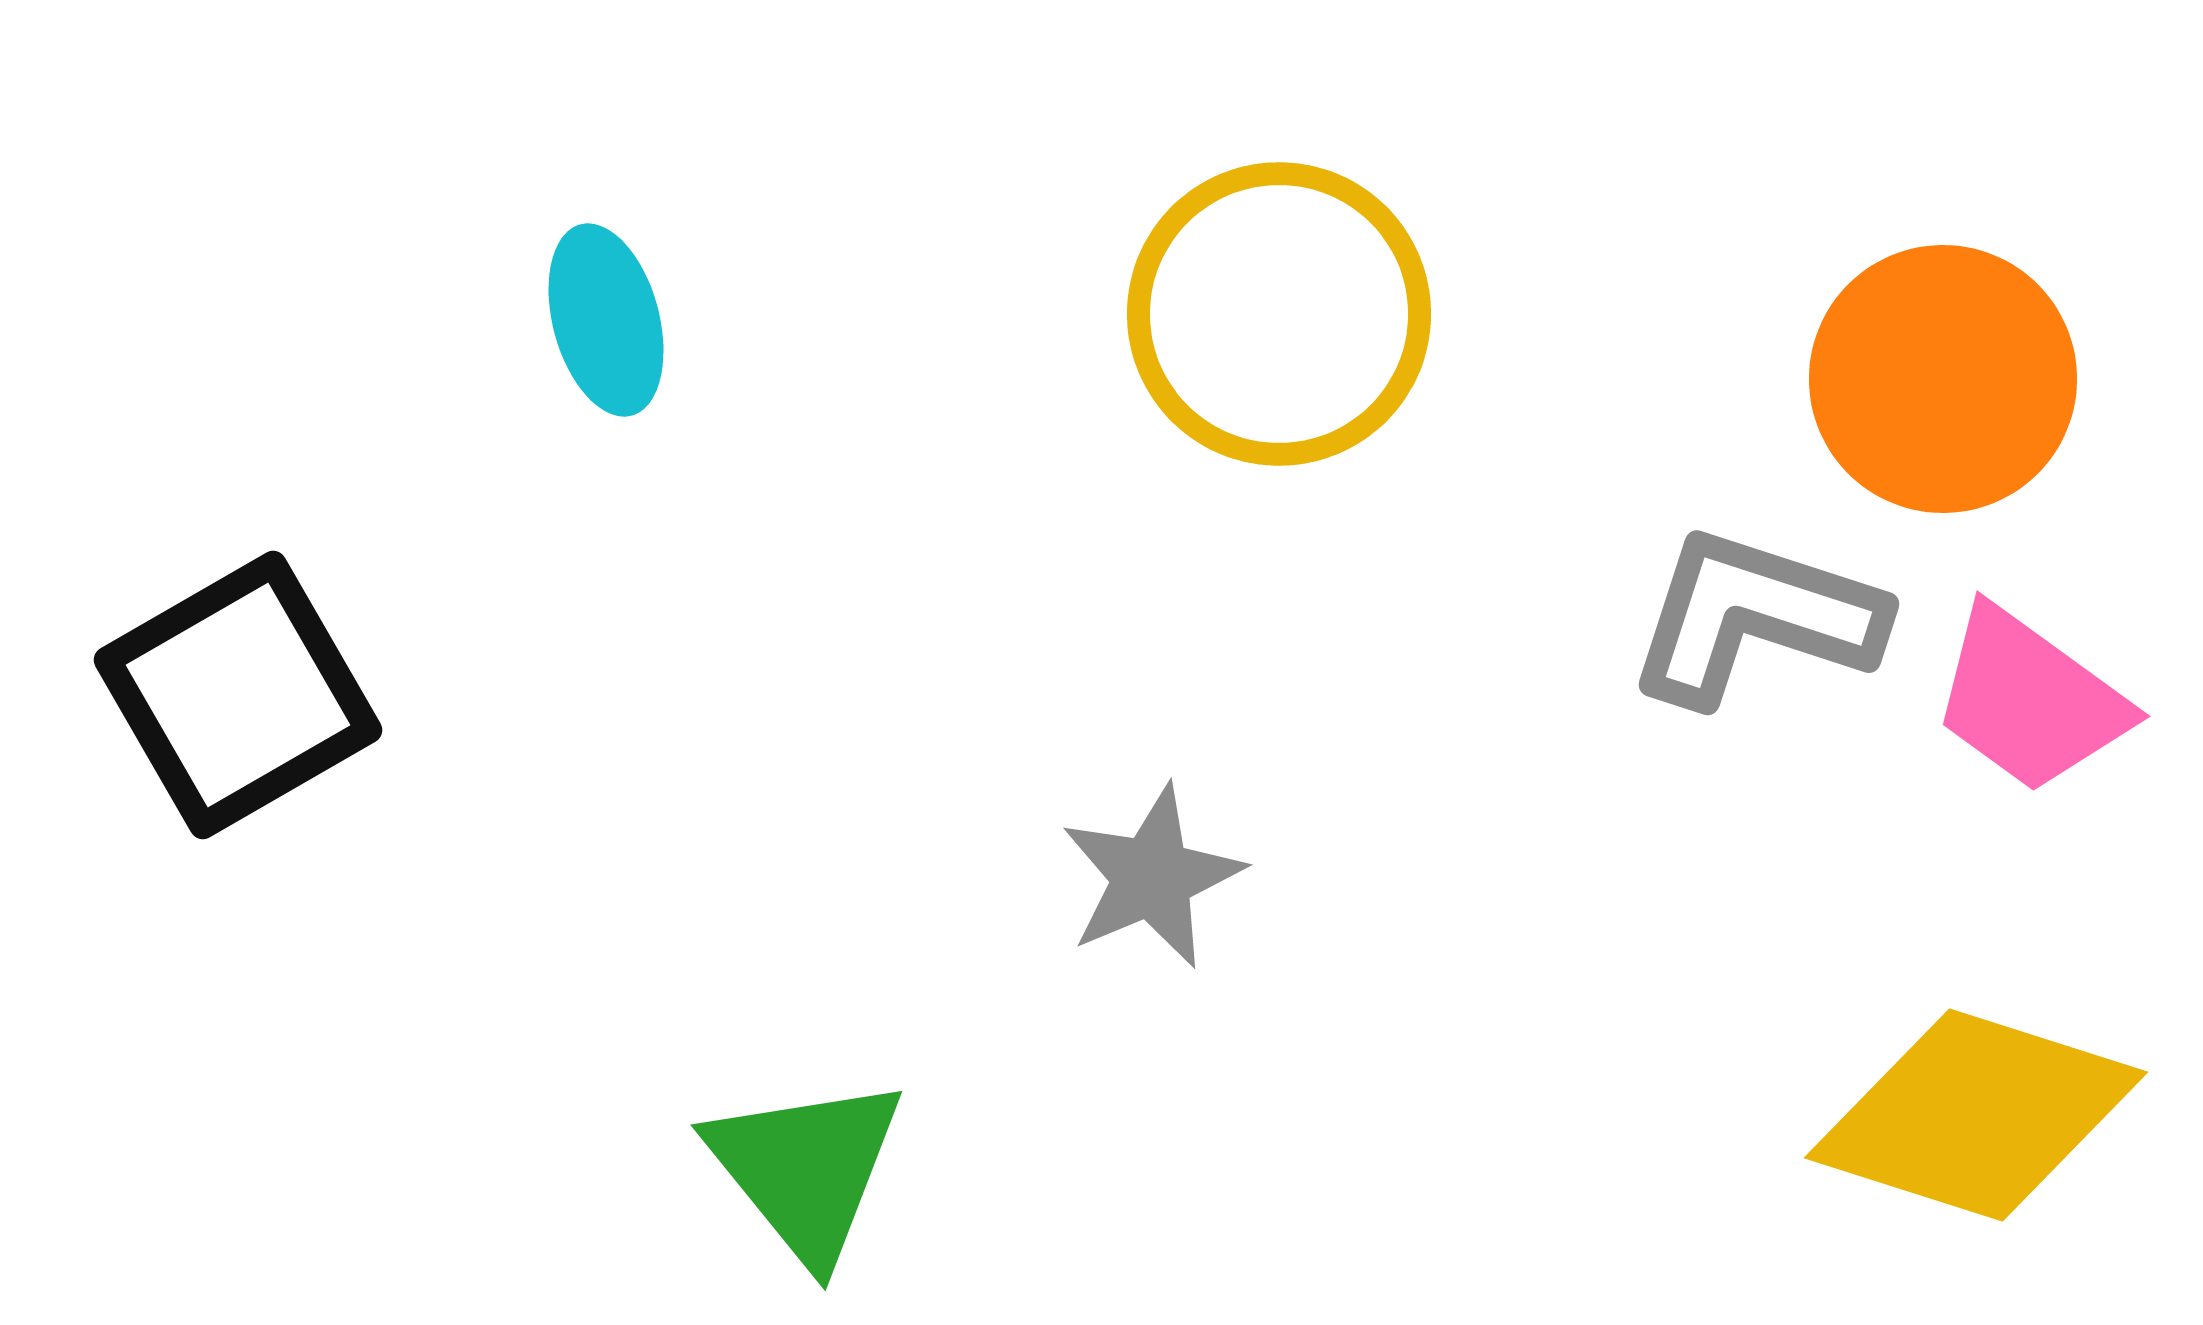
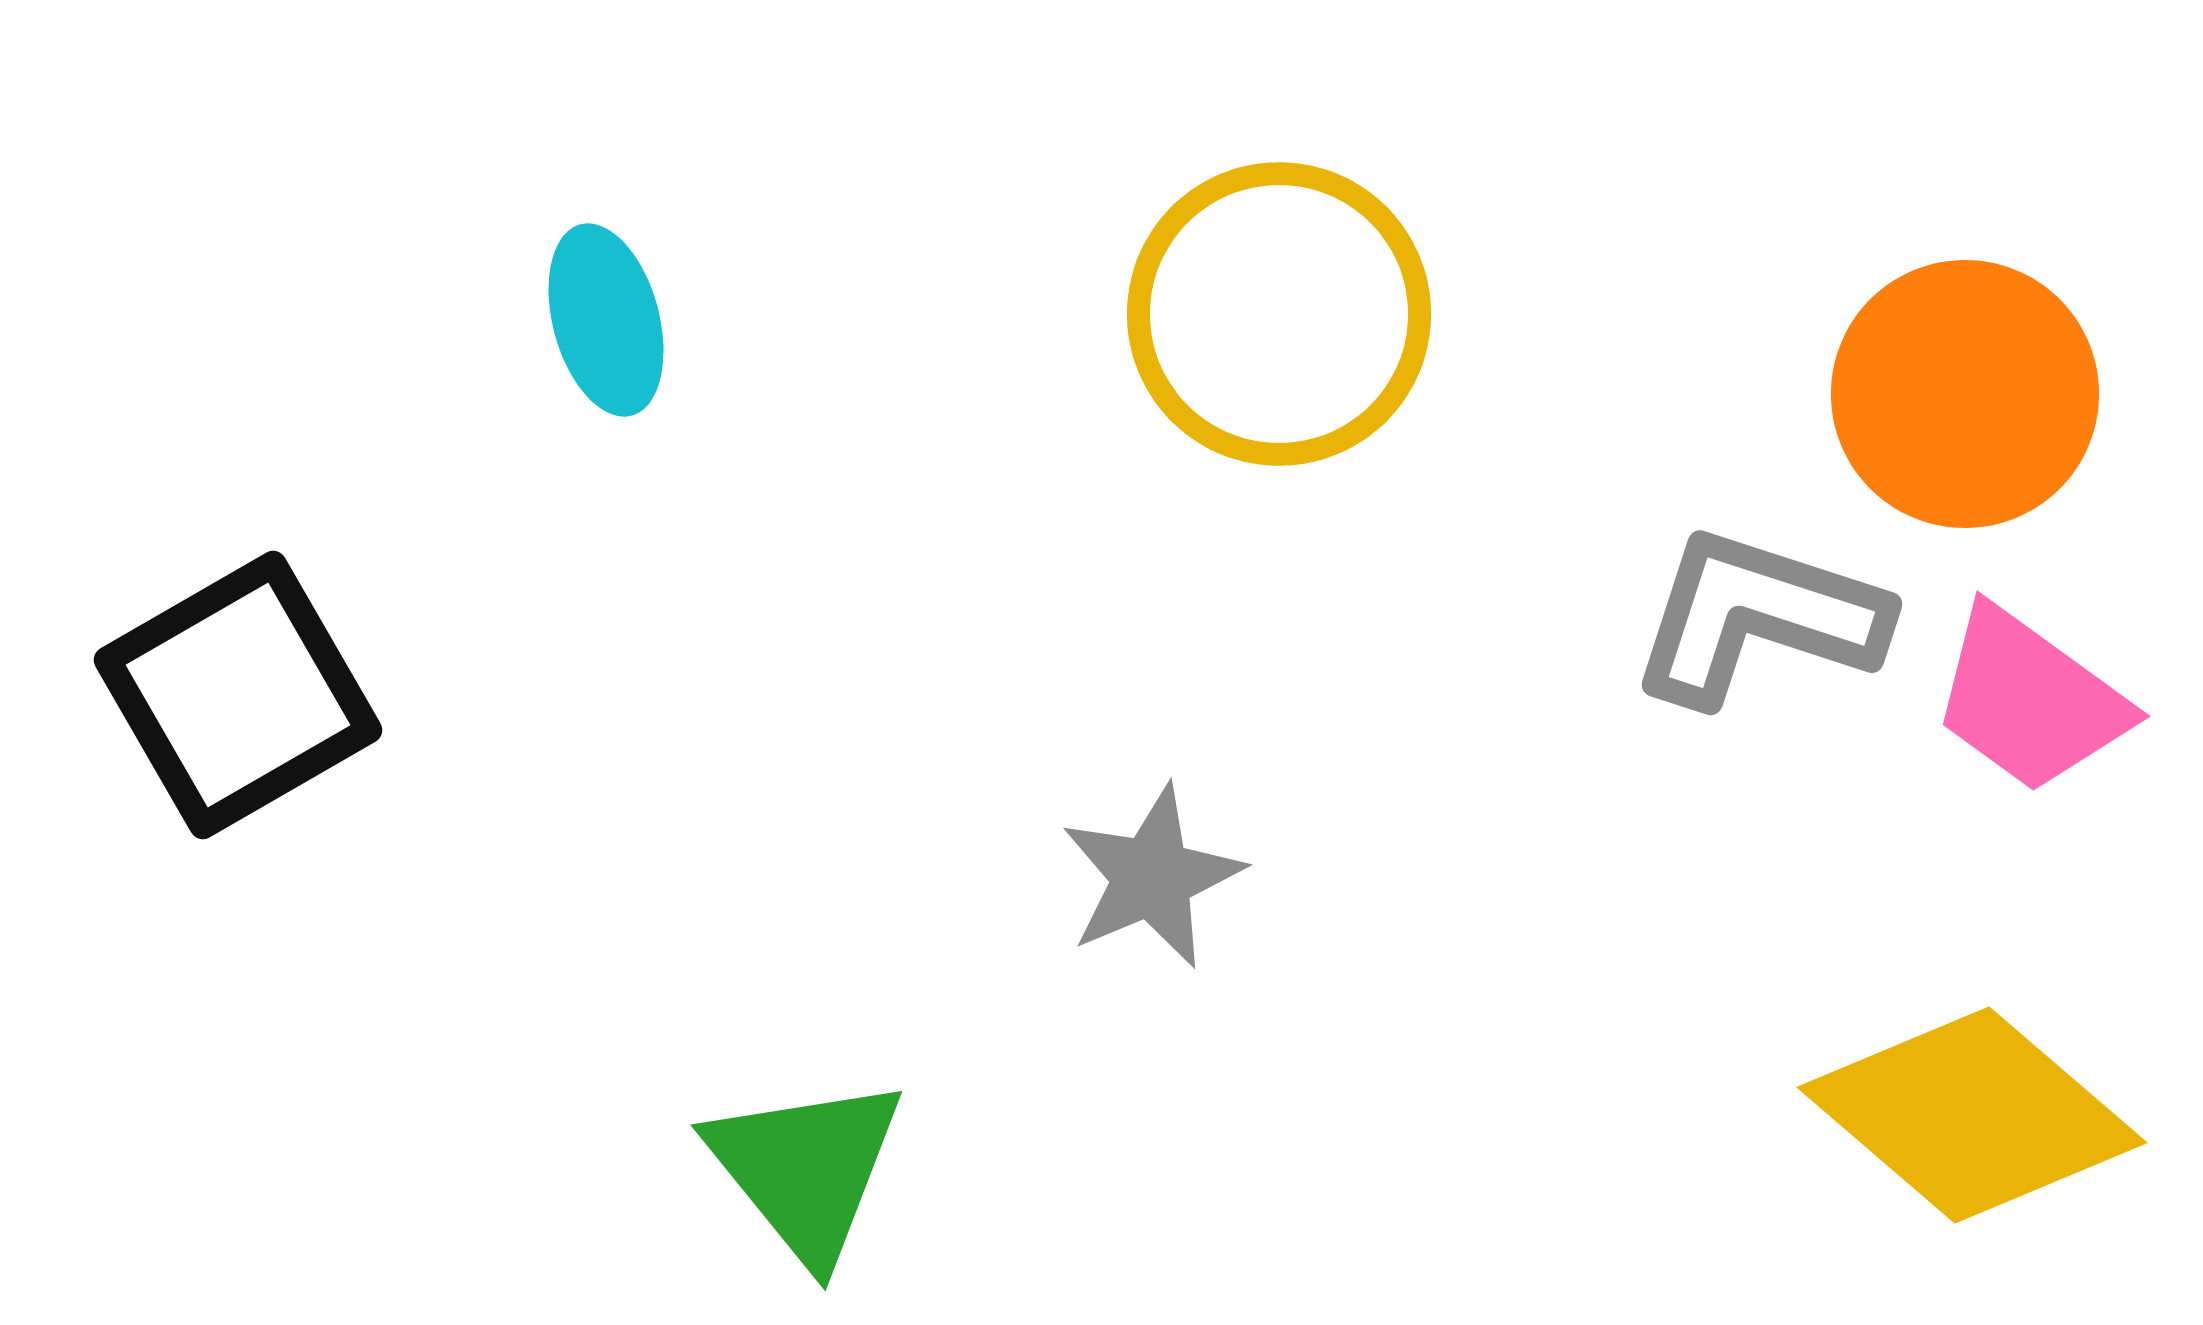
orange circle: moved 22 px right, 15 px down
gray L-shape: moved 3 px right
yellow diamond: moved 4 px left; rotated 23 degrees clockwise
